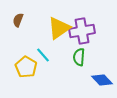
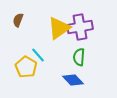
purple cross: moved 2 px left, 4 px up
cyan line: moved 5 px left
blue diamond: moved 29 px left
